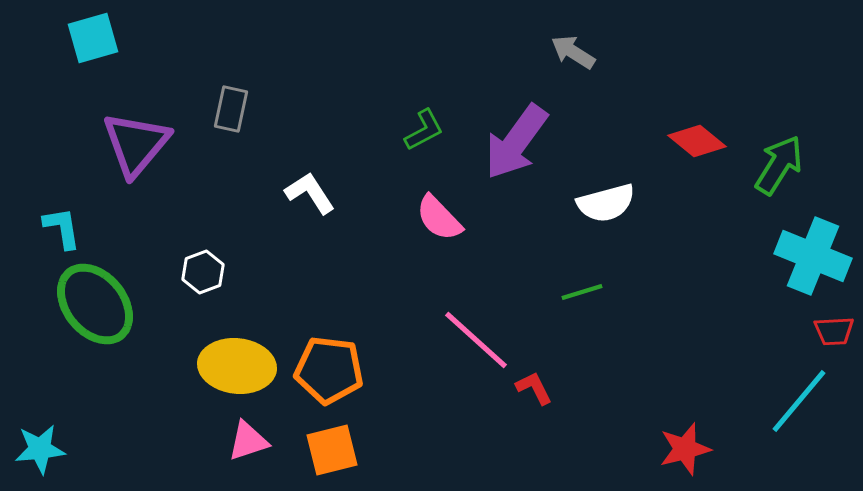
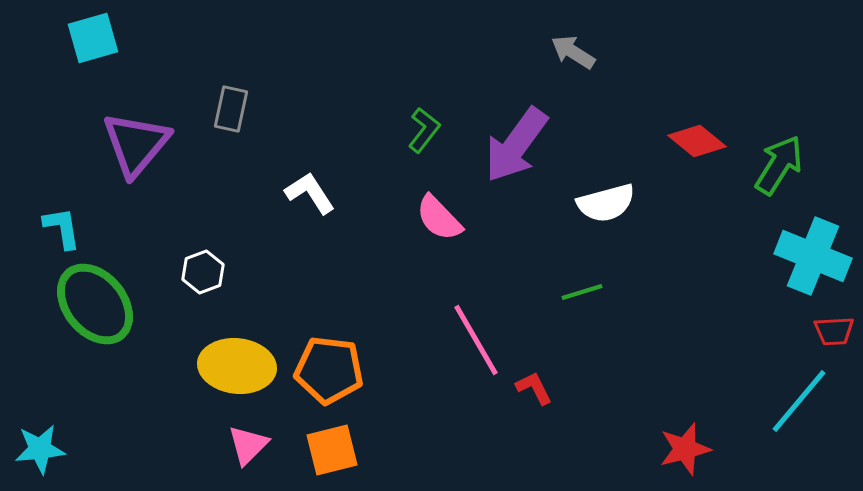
green L-shape: rotated 24 degrees counterclockwise
purple arrow: moved 3 px down
pink line: rotated 18 degrees clockwise
pink triangle: moved 4 px down; rotated 27 degrees counterclockwise
